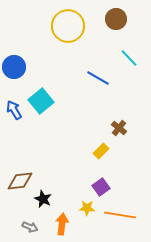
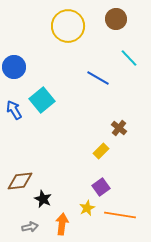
cyan square: moved 1 px right, 1 px up
yellow star: rotated 28 degrees counterclockwise
gray arrow: rotated 35 degrees counterclockwise
